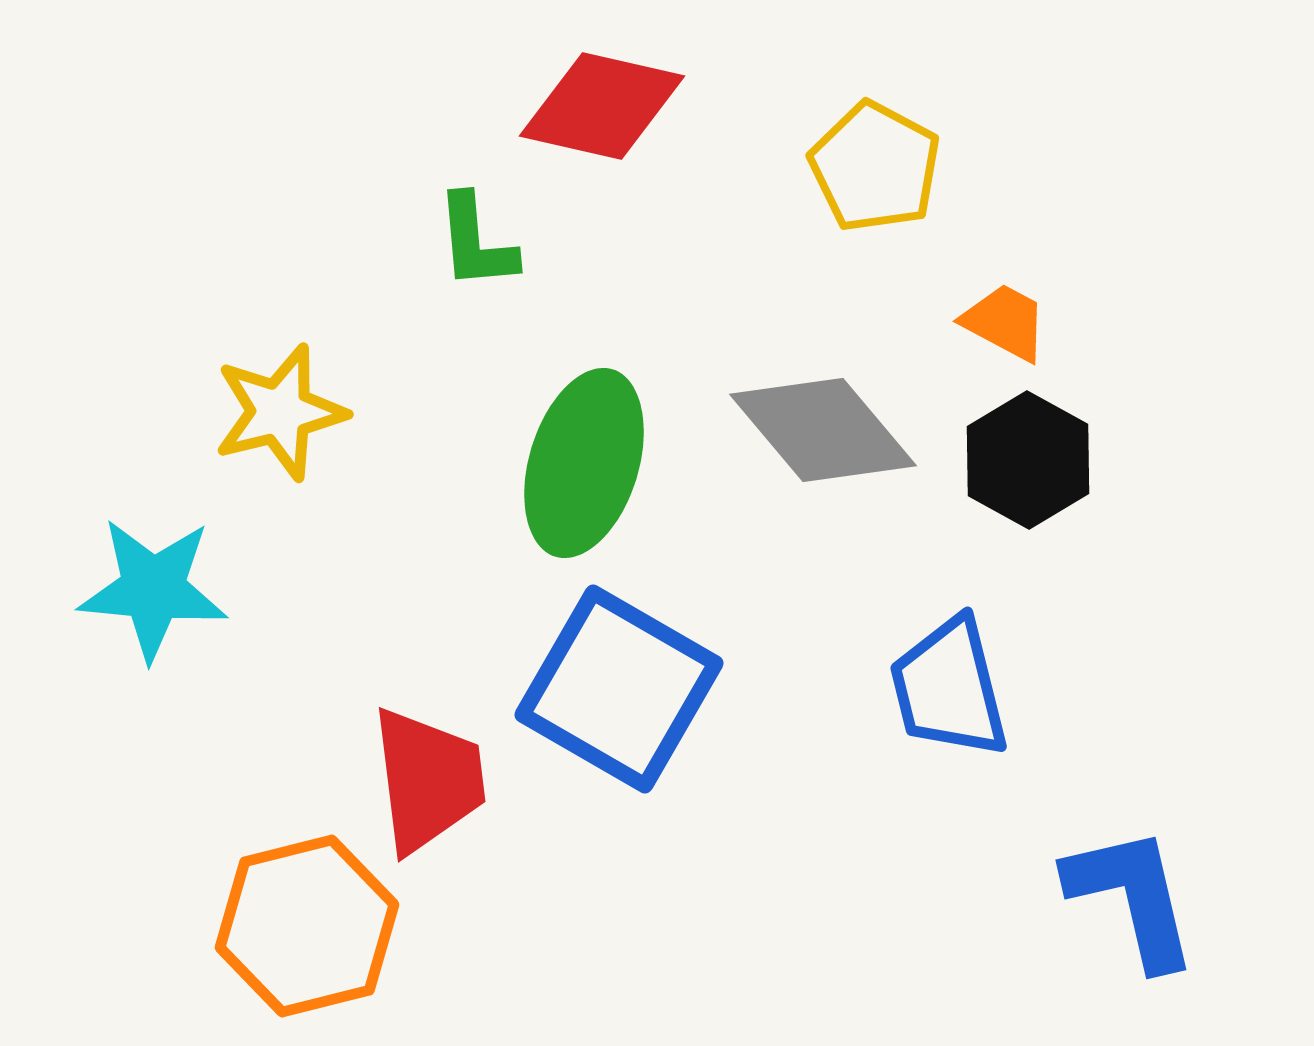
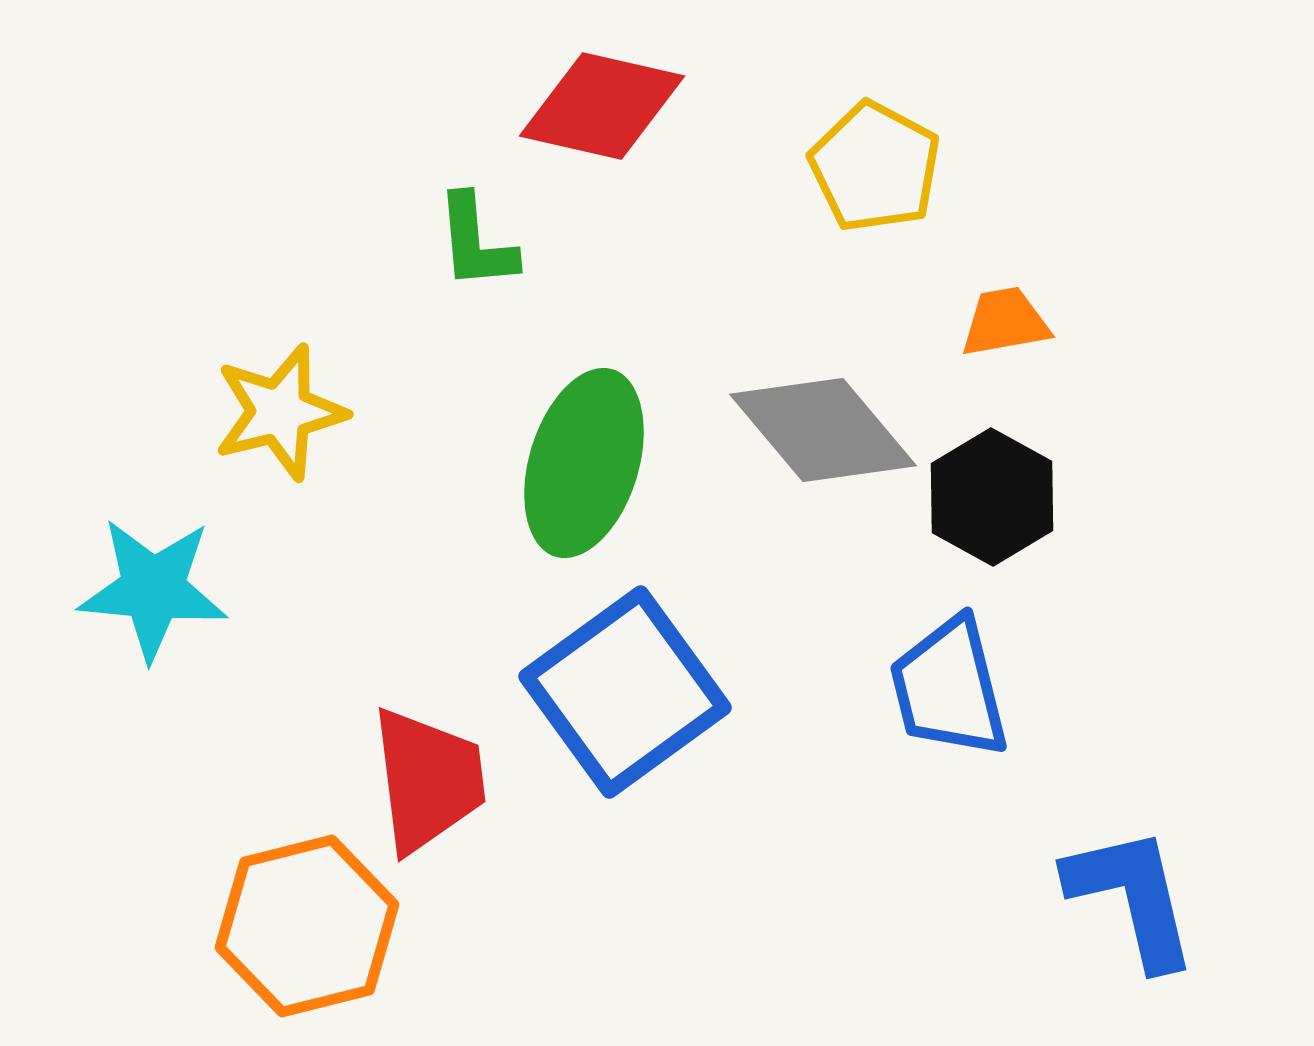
orange trapezoid: rotated 38 degrees counterclockwise
black hexagon: moved 36 px left, 37 px down
blue square: moved 6 px right, 3 px down; rotated 24 degrees clockwise
